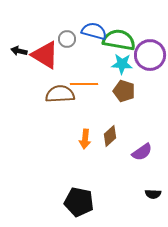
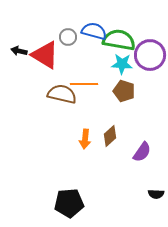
gray circle: moved 1 px right, 2 px up
brown semicircle: moved 2 px right; rotated 16 degrees clockwise
purple semicircle: rotated 20 degrees counterclockwise
black semicircle: moved 3 px right
black pentagon: moved 10 px left, 1 px down; rotated 16 degrees counterclockwise
